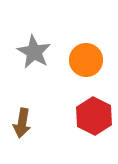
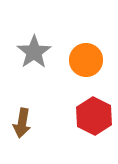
gray star: rotated 8 degrees clockwise
